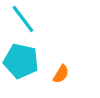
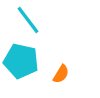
cyan line: moved 5 px right, 1 px down
